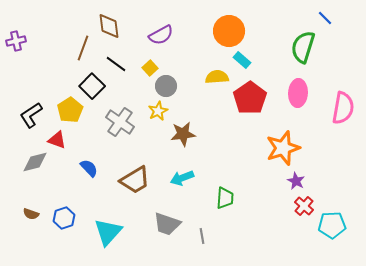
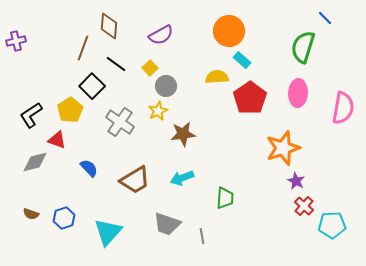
brown diamond: rotated 12 degrees clockwise
